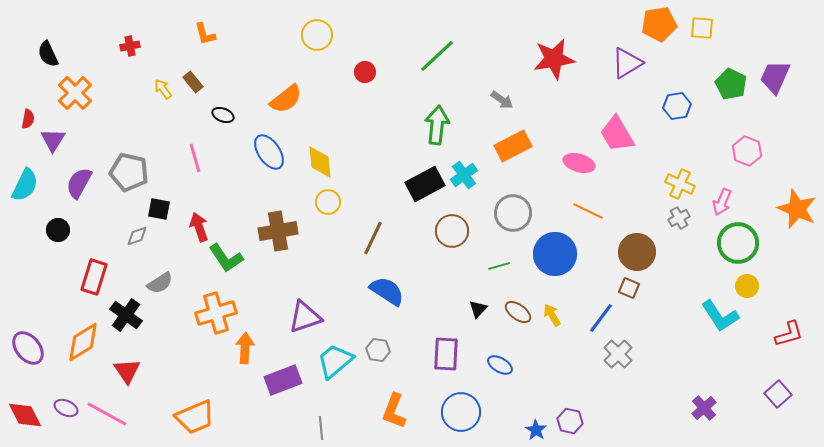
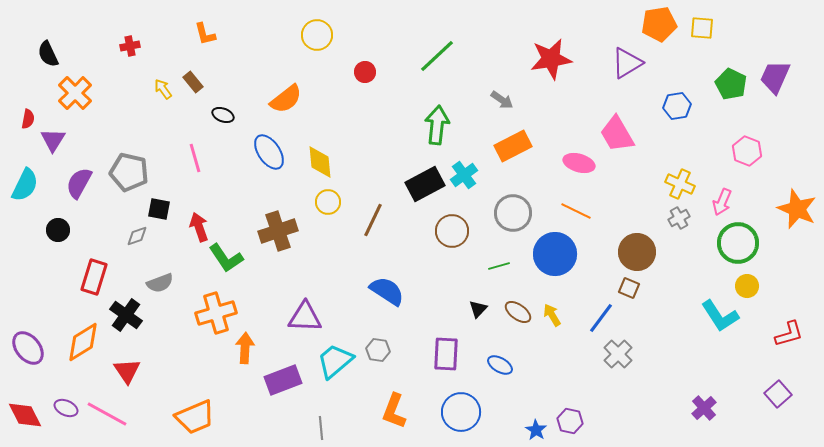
red star at (554, 59): moved 3 px left
orange line at (588, 211): moved 12 px left
brown cross at (278, 231): rotated 9 degrees counterclockwise
brown line at (373, 238): moved 18 px up
gray semicircle at (160, 283): rotated 12 degrees clockwise
purple triangle at (305, 317): rotated 21 degrees clockwise
